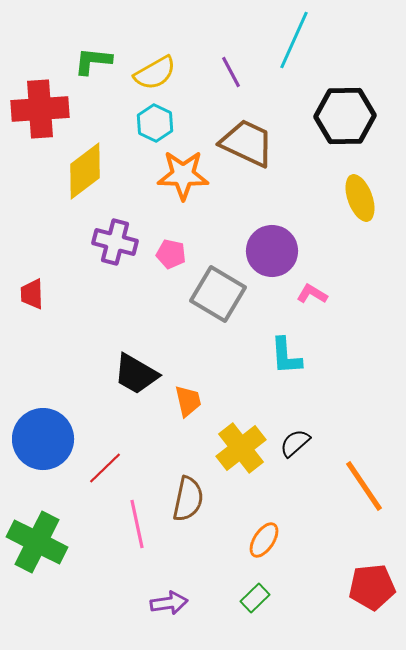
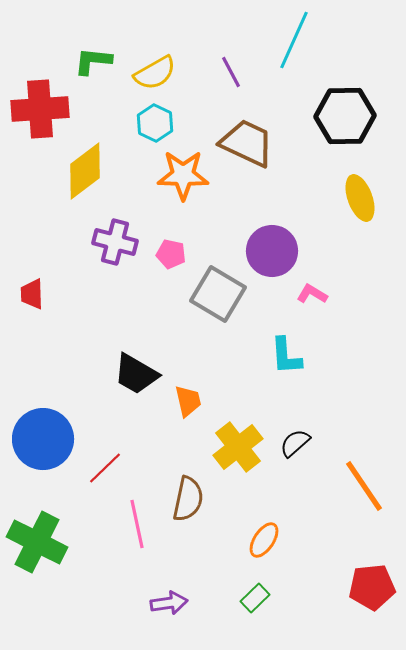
yellow cross: moved 3 px left, 1 px up
